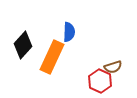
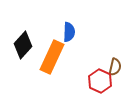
brown semicircle: moved 2 px right; rotated 60 degrees counterclockwise
